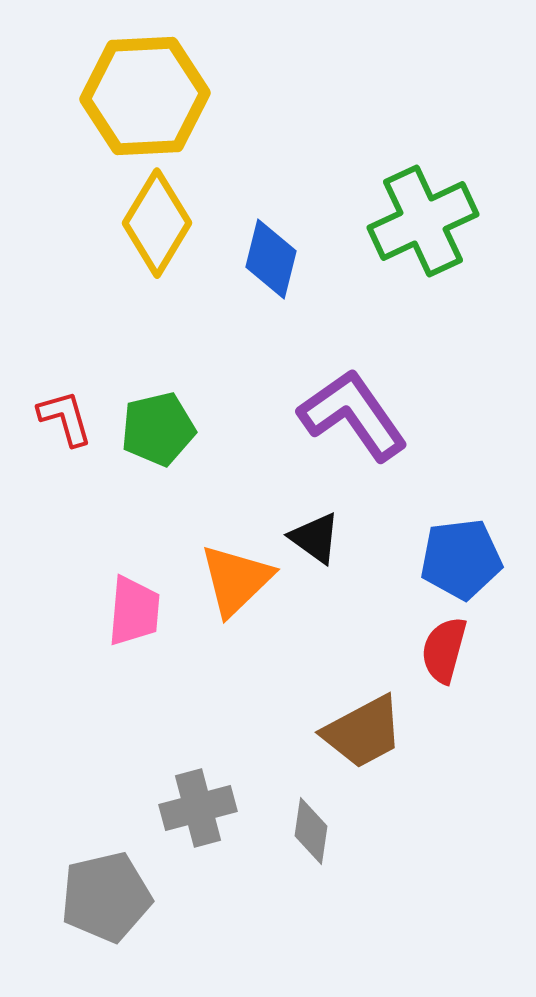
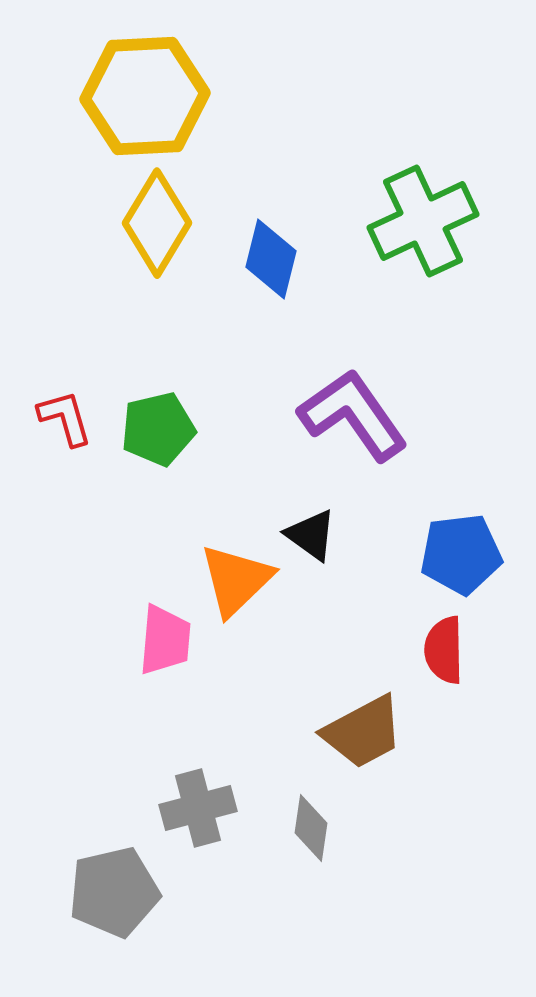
black triangle: moved 4 px left, 3 px up
blue pentagon: moved 5 px up
pink trapezoid: moved 31 px right, 29 px down
red semicircle: rotated 16 degrees counterclockwise
gray diamond: moved 3 px up
gray pentagon: moved 8 px right, 5 px up
